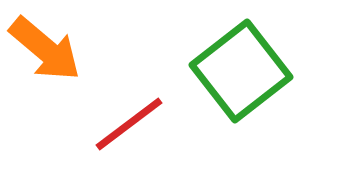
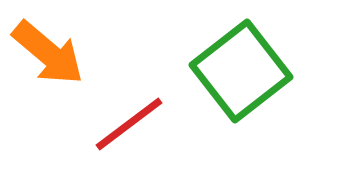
orange arrow: moved 3 px right, 4 px down
